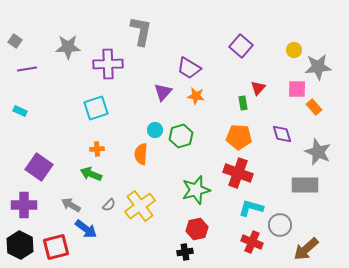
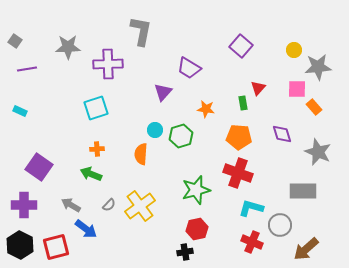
orange star at (196, 96): moved 10 px right, 13 px down
gray rectangle at (305, 185): moved 2 px left, 6 px down
